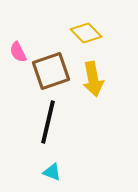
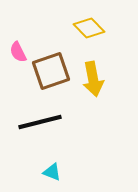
yellow diamond: moved 3 px right, 5 px up
black line: moved 8 px left; rotated 63 degrees clockwise
